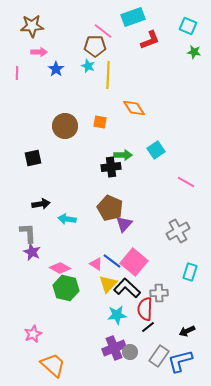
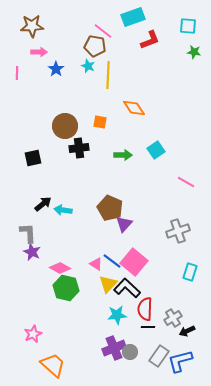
cyan square at (188, 26): rotated 18 degrees counterclockwise
brown pentagon at (95, 46): rotated 10 degrees clockwise
black cross at (111, 167): moved 32 px left, 19 px up
black arrow at (41, 204): moved 2 px right; rotated 30 degrees counterclockwise
cyan arrow at (67, 219): moved 4 px left, 9 px up
gray cross at (178, 231): rotated 10 degrees clockwise
gray cross at (159, 293): moved 14 px right, 25 px down; rotated 30 degrees counterclockwise
black line at (148, 327): rotated 40 degrees clockwise
